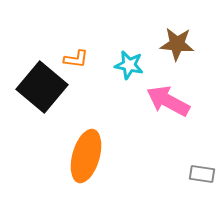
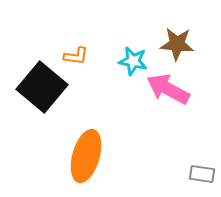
orange L-shape: moved 3 px up
cyan star: moved 4 px right, 4 px up
pink arrow: moved 12 px up
